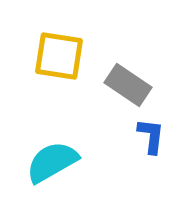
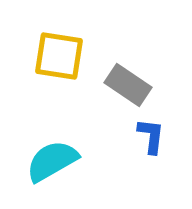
cyan semicircle: moved 1 px up
